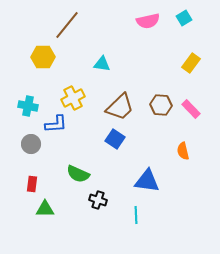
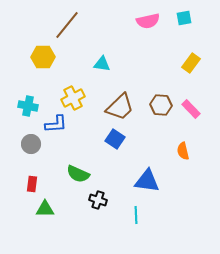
cyan square: rotated 21 degrees clockwise
